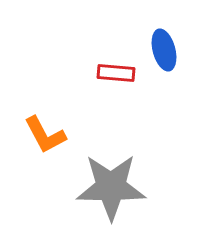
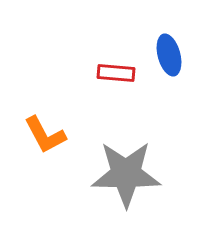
blue ellipse: moved 5 px right, 5 px down
gray star: moved 15 px right, 13 px up
